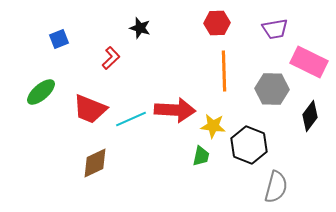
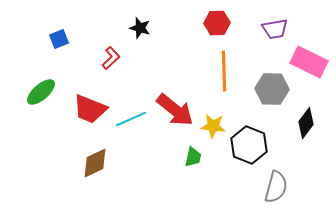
red arrow: rotated 36 degrees clockwise
black diamond: moved 4 px left, 7 px down
green trapezoid: moved 8 px left, 1 px down
